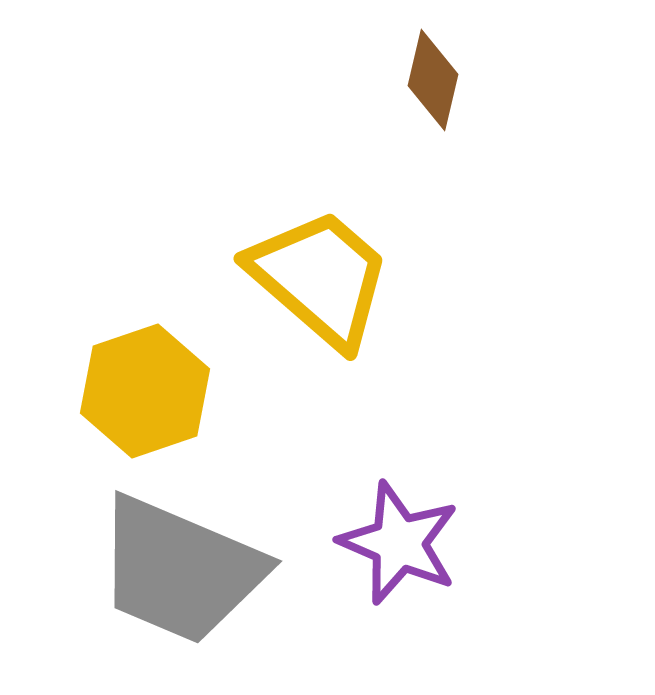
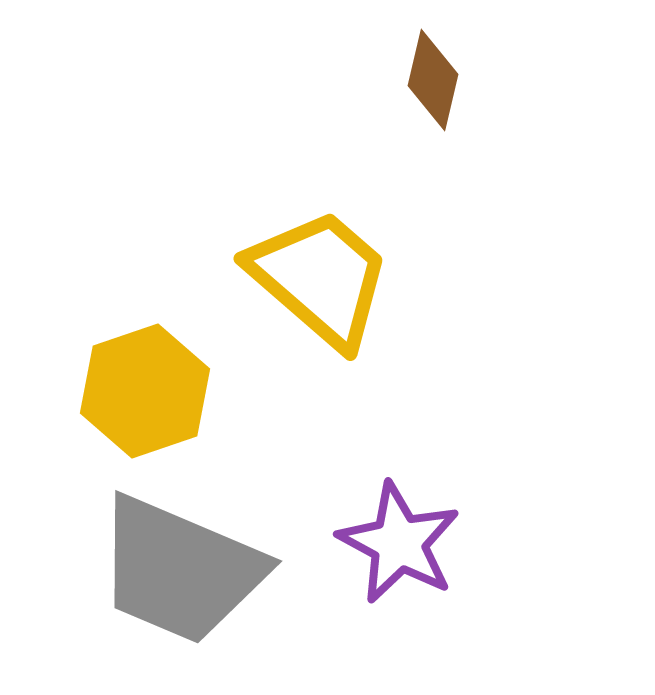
purple star: rotated 5 degrees clockwise
